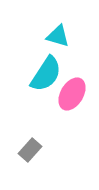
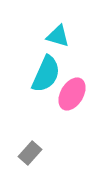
cyan semicircle: rotated 9 degrees counterclockwise
gray rectangle: moved 3 px down
